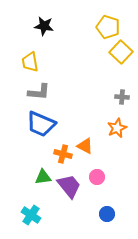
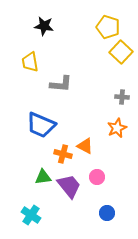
gray L-shape: moved 22 px right, 8 px up
blue trapezoid: moved 1 px down
blue circle: moved 1 px up
